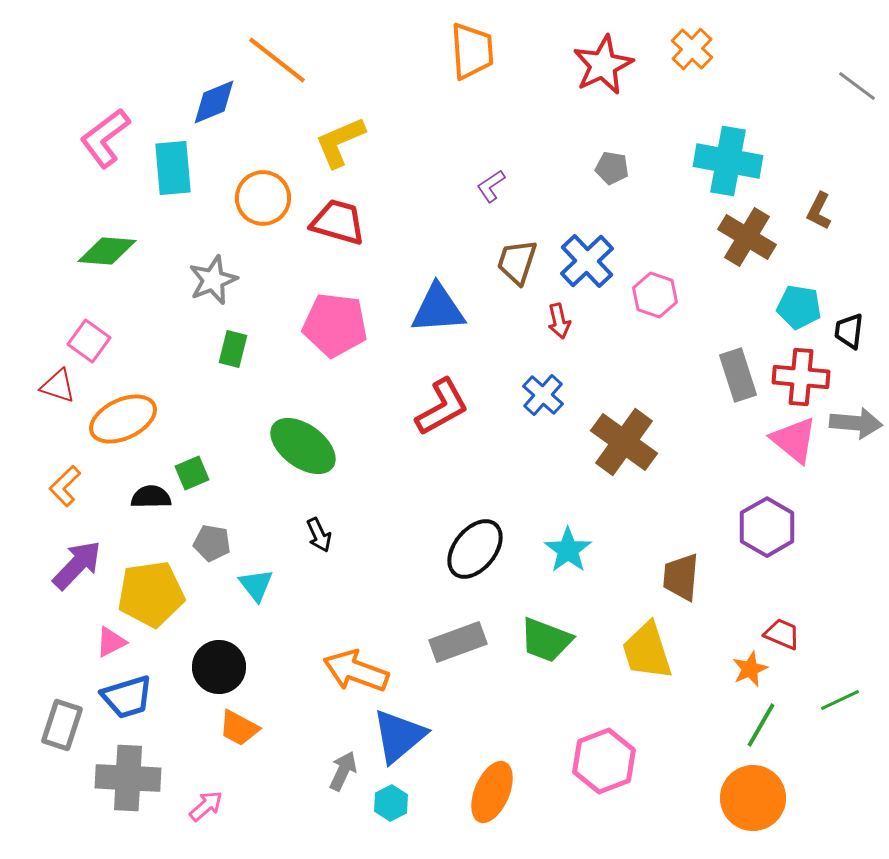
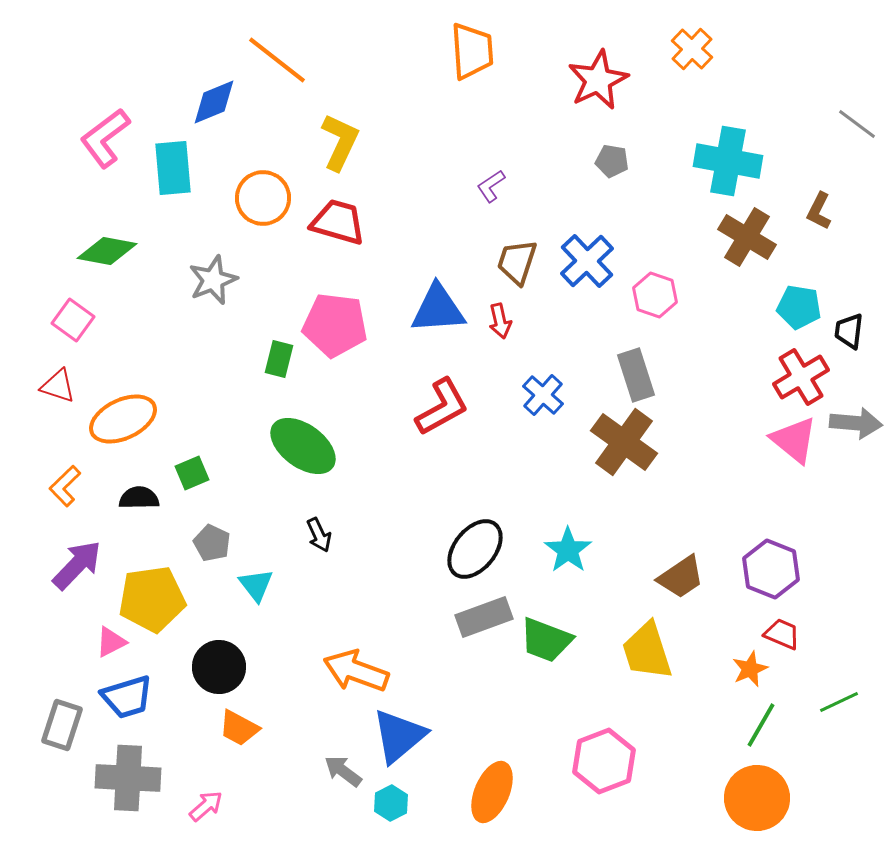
red star at (603, 65): moved 5 px left, 15 px down
gray line at (857, 86): moved 38 px down
yellow L-shape at (340, 142): rotated 138 degrees clockwise
gray pentagon at (612, 168): moved 7 px up
green diamond at (107, 251): rotated 6 degrees clockwise
red arrow at (559, 321): moved 59 px left
pink square at (89, 341): moved 16 px left, 21 px up
green rectangle at (233, 349): moved 46 px right, 10 px down
gray rectangle at (738, 375): moved 102 px left
red cross at (801, 377): rotated 36 degrees counterclockwise
black semicircle at (151, 497): moved 12 px left, 1 px down
purple hexagon at (767, 527): moved 4 px right, 42 px down; rotated 8 degrees counterclockwise
gray pentagon at (212, 543): rotated 15 degrees clockwise
brown trapezoid at (681, 577): rotated 129 degrees counterclockwise
yellow pentagon at (151, 594): moved 1 px right, 5 px down
gray rectangle at (458, 642): moved 26 px right, 25 px up
green line at (840, 700): moved 1 px left, 2 px down
gray arrow at (343, 771): rotated 78 degrees counterclockwise
orange circle at (753, 798): moved 4 px right
